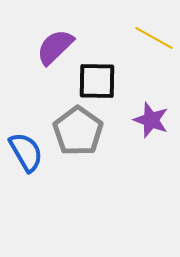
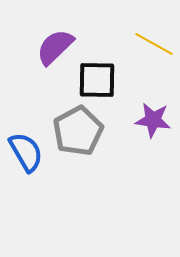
yellow line: moved 6 px down
black square: moved 1 px up
purple star: moved 2 px right; rotated 12 degrees counterclockwise
gray pentagon: rotated 9 degrees clockwise
